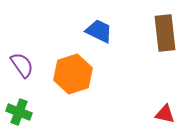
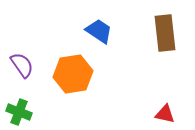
blue trapezoid: rotated 8 degrees clockwise
orange hexagon: rotated 9 degrees clockwise
